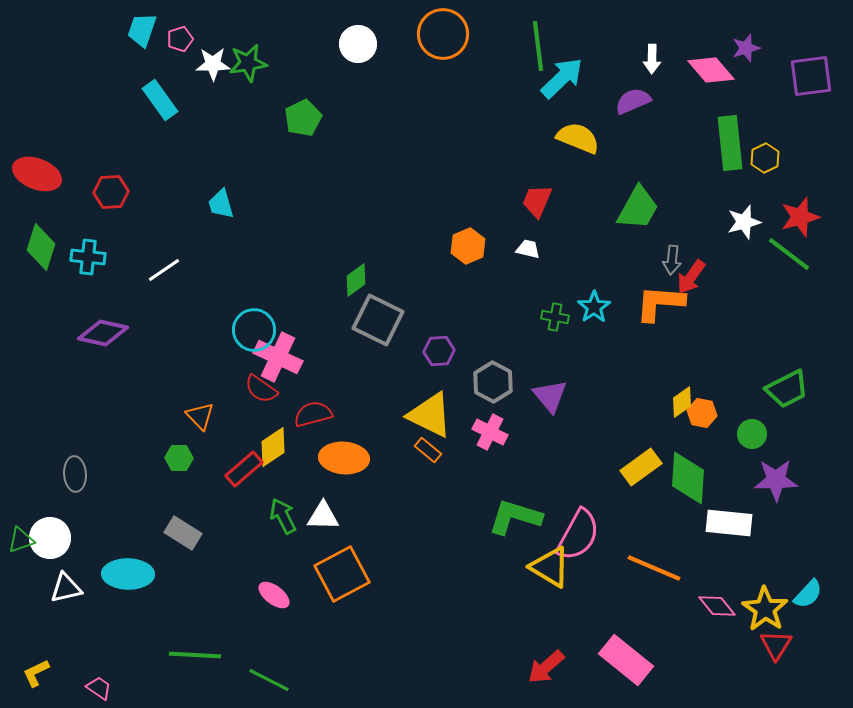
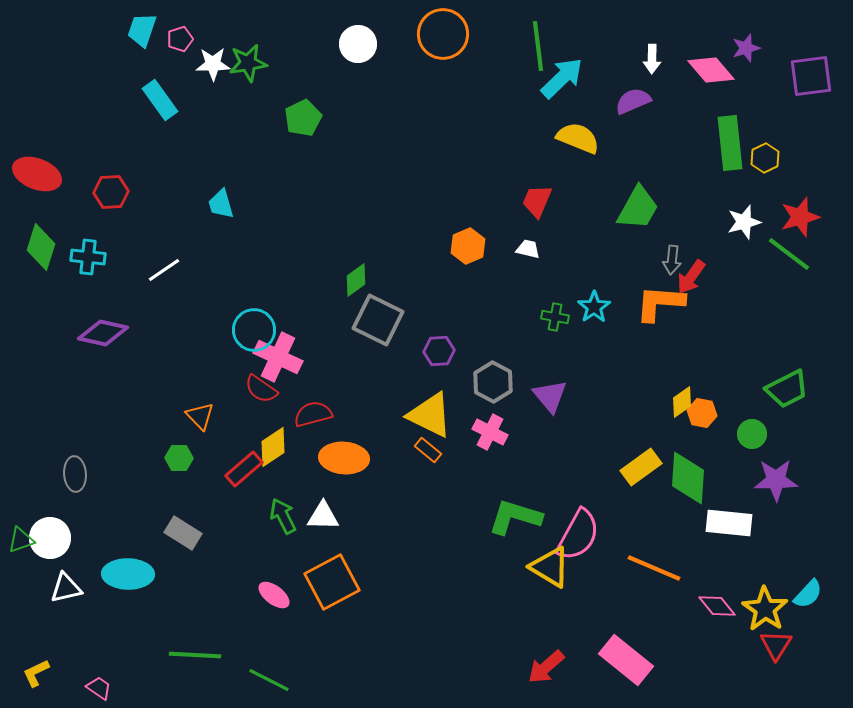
orange square at (342, 574): moved 10 px left, 8 px down
